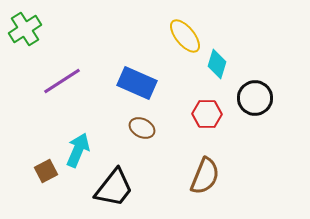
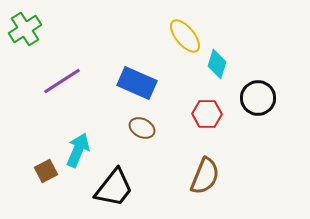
black circle: moved 3 px right
